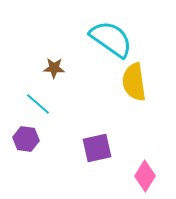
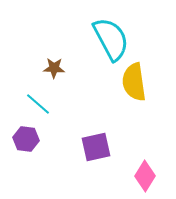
cyan semicircle: rotated 27 degrees clockwise
purple square: moved 1 px left, 1 px up
